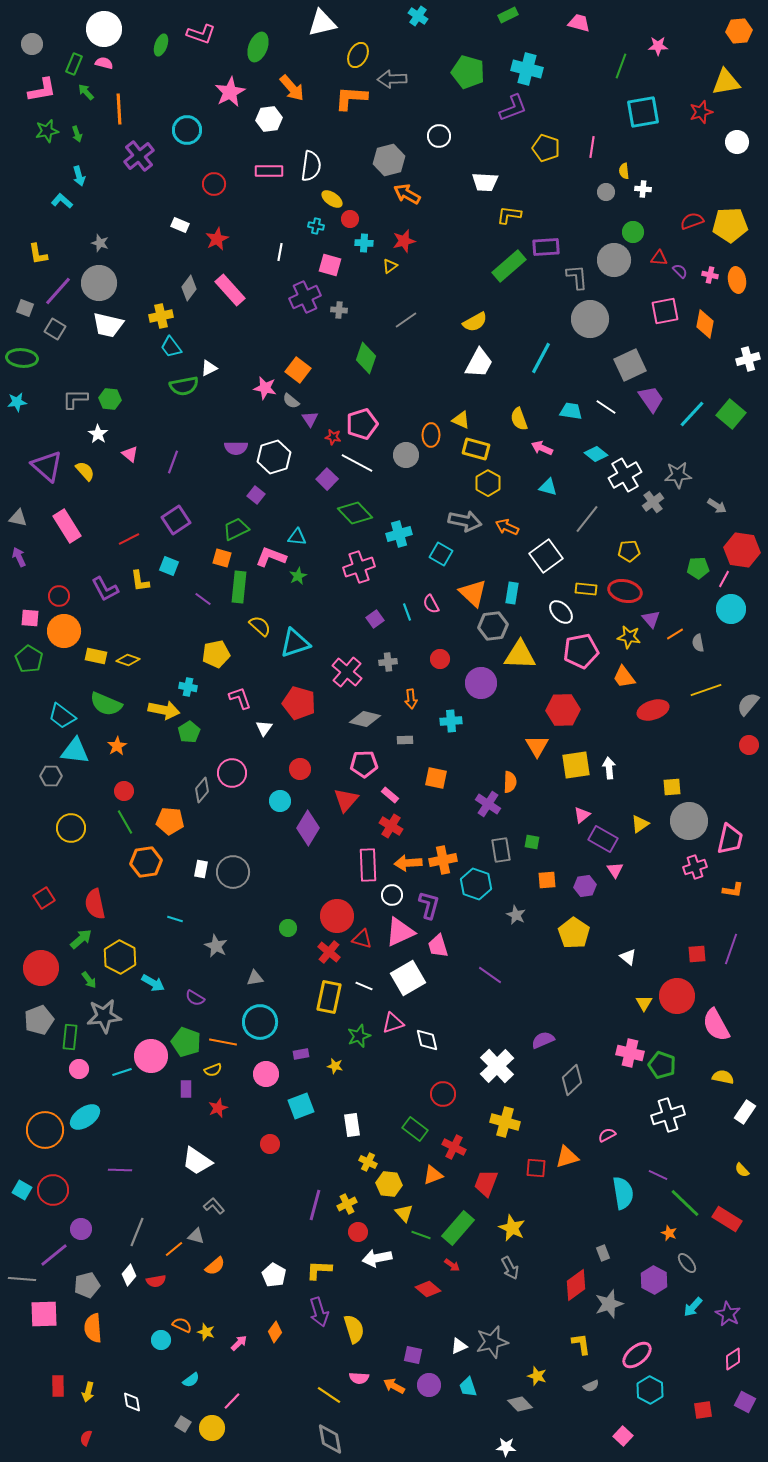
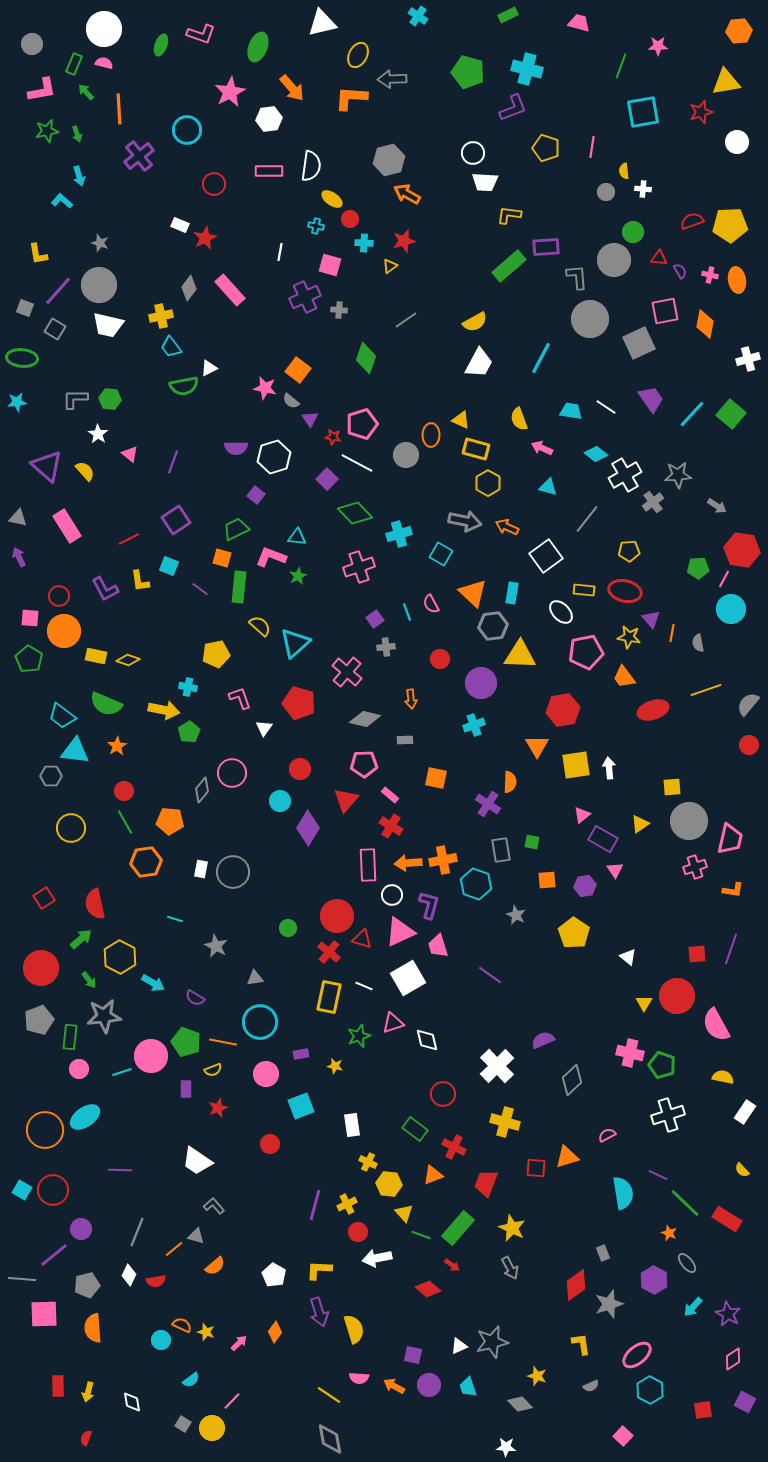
white circle at (439, 136): moved 34 px right, 17 px down
red star at (217, 239): moved 12 px left, 1 px up
purple semicircle at (680, 271): rotated 14 degrees clockwise
gray circle at (99, 283): moved 2 px down
gray square at (630, 365): moved 9 px right, 22 px up
yellow rectangle at (586, 589): moved 2 px left, 1 px down
purple line at (203, 599): moved 3 px left, 10 px up
orange line at (675, 634): moved 3 px left, 1 px up; rotated 48 degrees counterclockwise
cyan triangle at (295, 643): rotated 24 degrees counterclockwise
pink pentagon at (581, 651): moved 5 px right, 1 px down
gray cross at (388, 662): moved 2 px left, 15 px up
red hexagon at (563, 710): rotated 8 degrees counterclockwise
cyan cross at (451, 721): moved 23 px right, 4 px down; rotated 15 degrees counterclockwise
white diamond at (129, 1275): rotated 15 degrees counterclockwise
